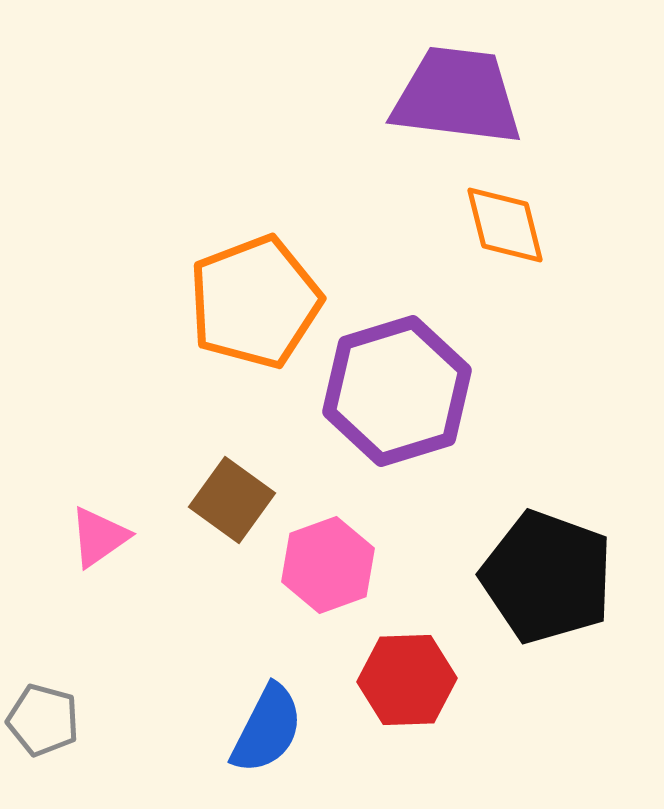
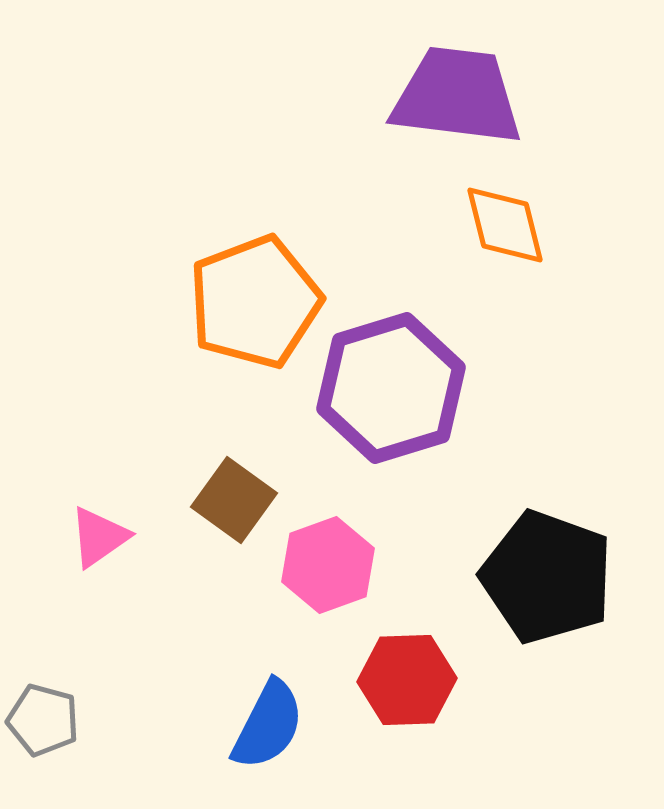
purple hexagon: moved 6 px left, 3 px up
brown square: moved 2 px right
blue semicircle: moved 1 px right, 4 px up
